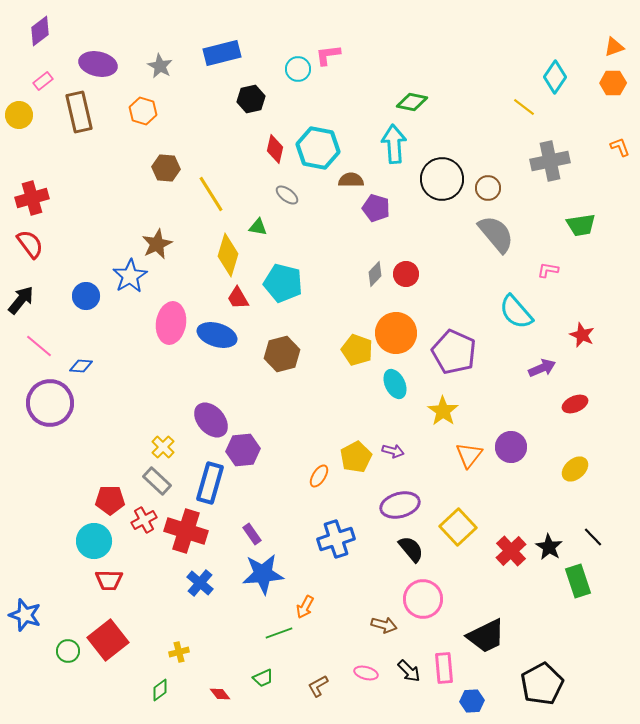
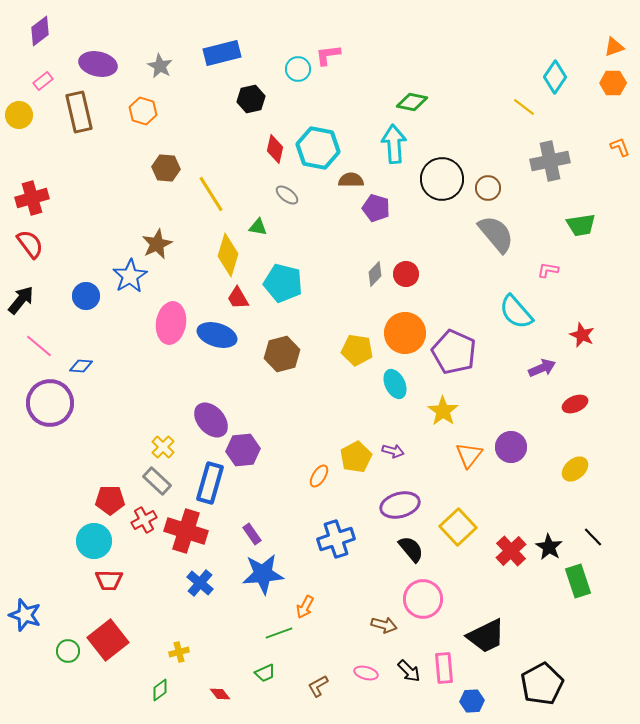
orange circle at (396, 333): moved 9 px right
yellow pentagon at (357, 350): rotated 12 degrees counterclockwise
green trapezoid at (263, 678): moved 2 px right, 5 px up
